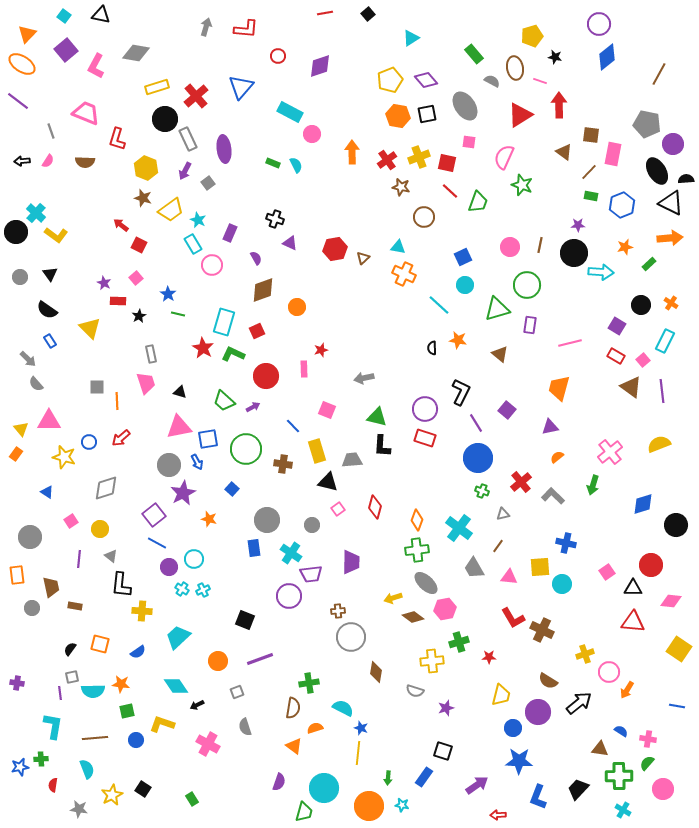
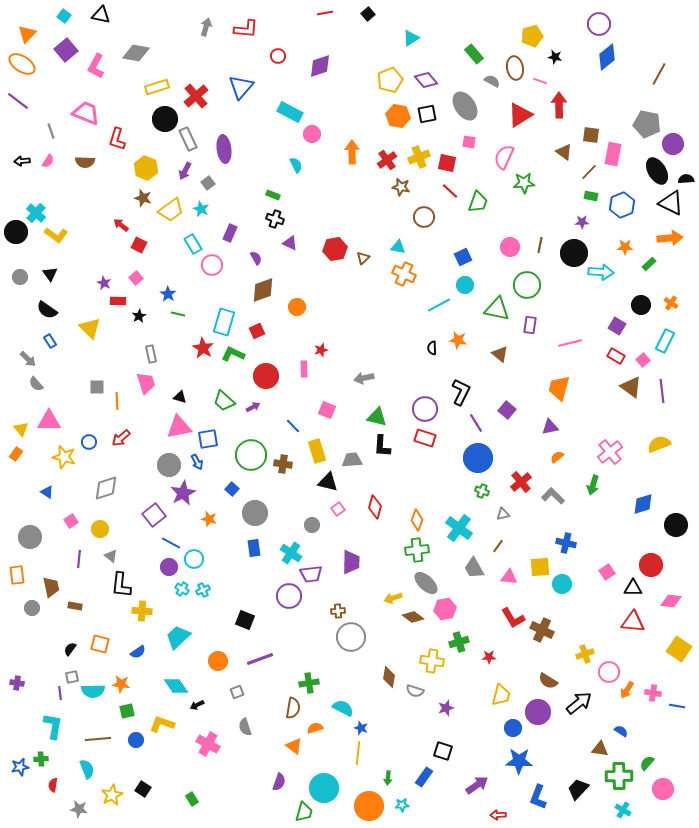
green rectangle at (273, 163): moved 32 px down
green star at (522, 185): moved 2 px right, 2 px up; rotated 25 degrees counterclockwise
cyan star at (198, 220): moved 3 px right, 11 px up
purple star at (578, 225): moved 4 px right, 3 px up
orange star at (625, 247): rotated 14 degrees clockwise
cyan line at (439, 305): rotated 70 degrees counterclockwise
green triangle at (497, 309): rotated 28 degrees clockwise
black triangle at (180, 392): moved 5 px down
green circle at (246, 449): moved 5 px right, 6 px down
gray circle at (267, 520): moved 12 px left, 7 px up
blue line at (157, 543): moved 14 px right
yellow cross at (432, 661): rotated 15 degrees clockwise
brown diamond at (376, 672): moved 13 px right, 5 px down
brown line at (95, 738): moved 3 px right, 1 px down
pink cross at (648, 739): moved 5 px right, 46 px up
cyan star at (402, 805): rotated 16 degrees counterclockwise
